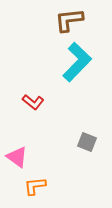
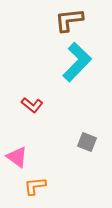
red L-shape: moved 1 px left, 3 px down
